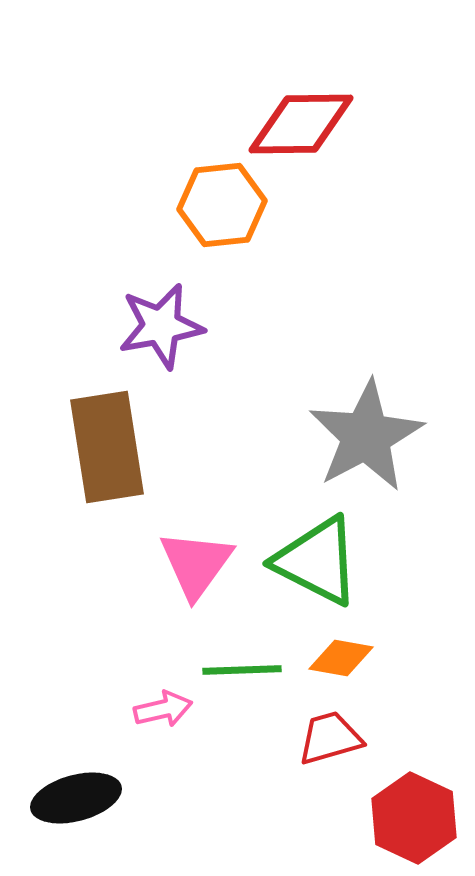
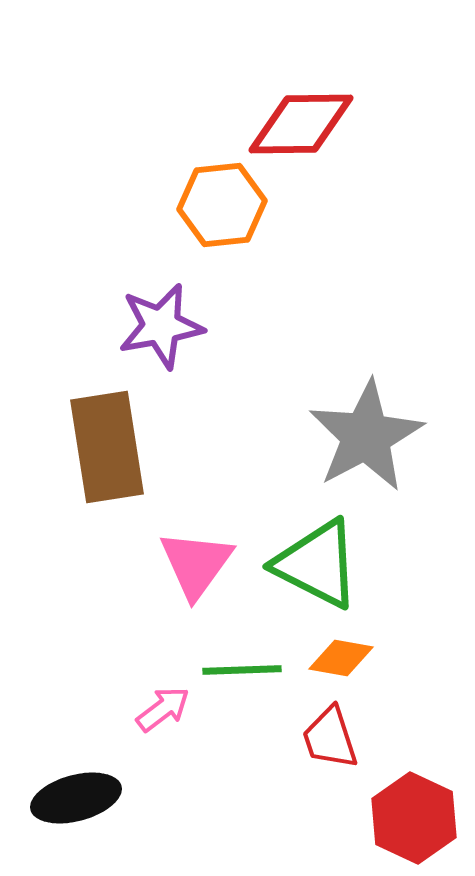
green triangle: moved 3 px down
pink arrow: rotated 24 degrees counterclockwise
red trapezoid: rotated 92 degrees counterclockwise
